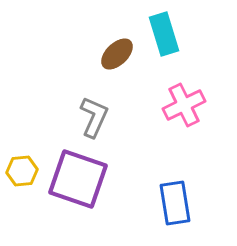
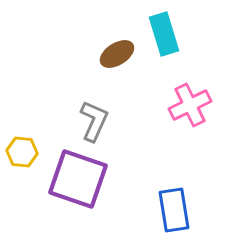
brown ellipse: rotated 12 degrees clockwise
pink cross: moved 6 px right
gray L-shape: moved 4 px down
yellow hexagon: moved 19 px up; rotated 12 degrees clockwise
blue rectangle: moved 1 px left, 7 px down
